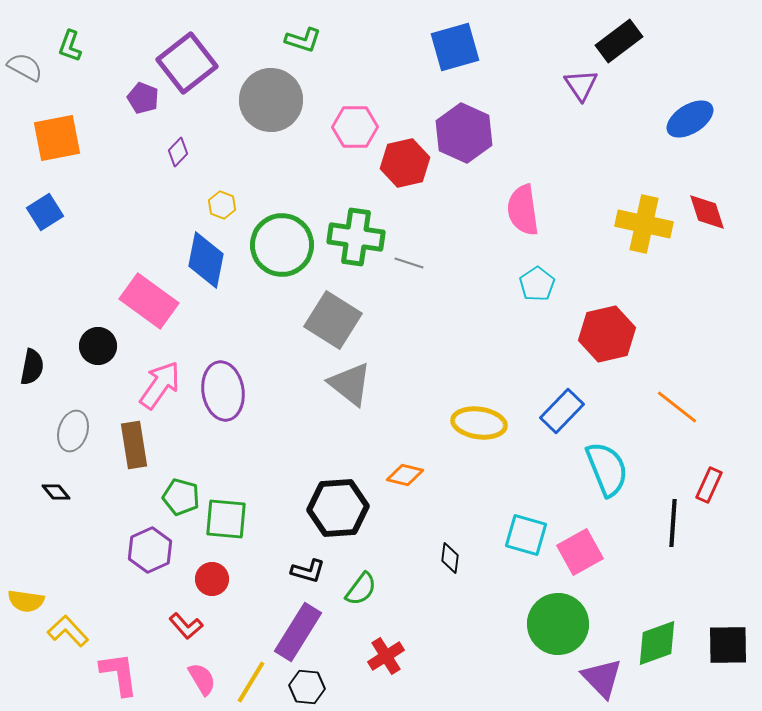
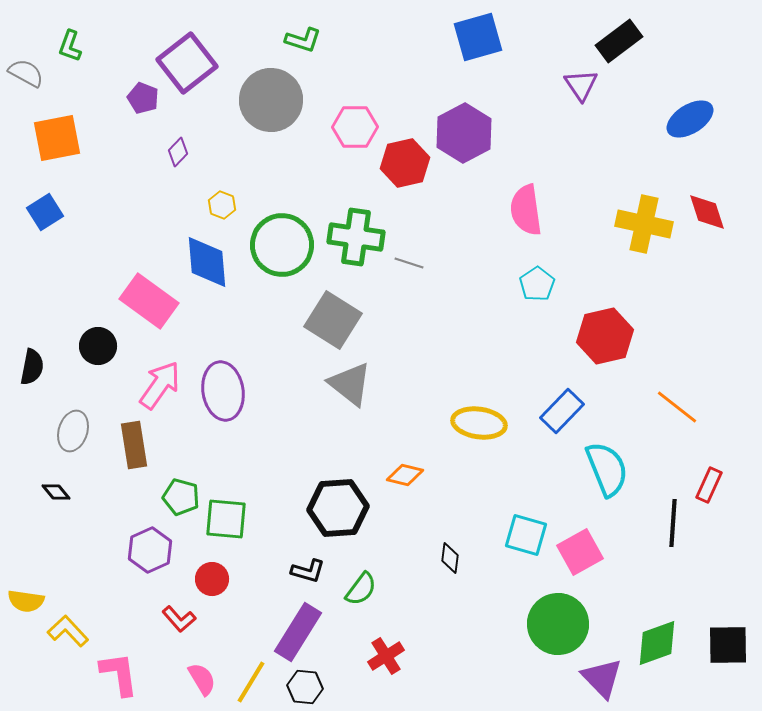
blue square at (455, 47): moved 23 px right, 10 px up
gray semicircle at (25, 67): moved 1 px right, 6 px down
purple hexagon at (464, 133): rotated 8 degrees clockwise
pink semicircle at (523, 210): moved 3 px right
blue diamond at (206, 260): moved 1 px right, 2 px down; rotated 16 degrees counterclockwise
red hexagon at (607, 334): moved 2 px left, 2 px down
red L-shape at (186, 626): moved 7 px left, 7 px up
black hexagon at (307, 687): moved 2 px left
